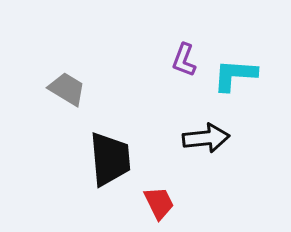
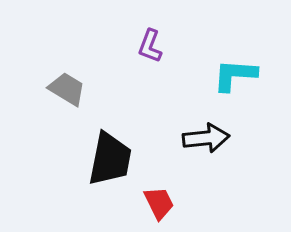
purple L-shape: moved 34 px left, 14 px up
black trapezoid: rotated 16 degrees clockwise
